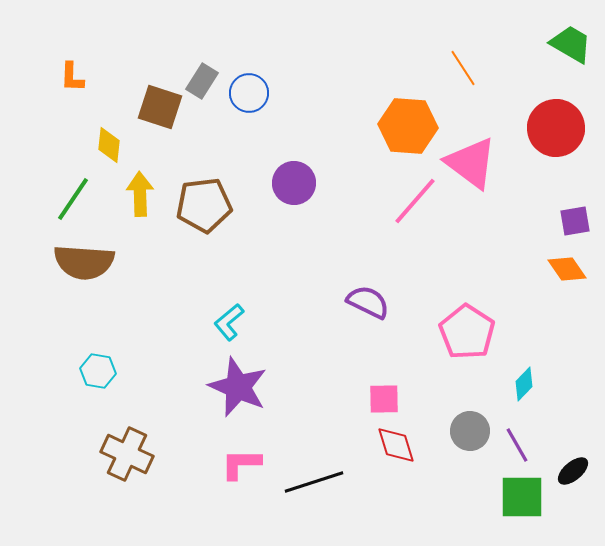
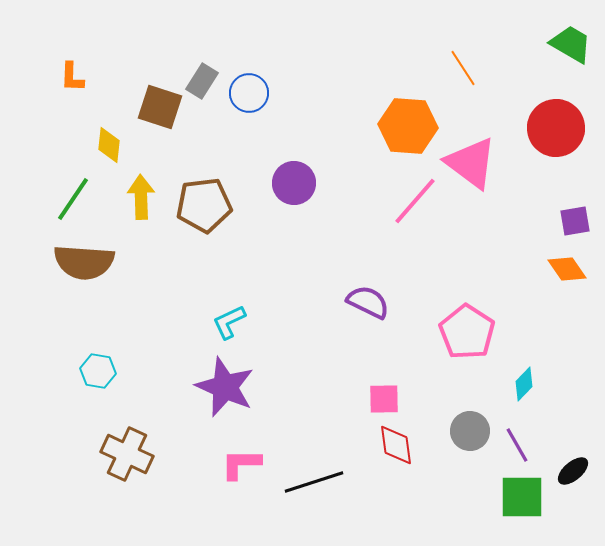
yellow arrow: moved 1 px right, 3 px down
cyan L-shape: rotated 15 degrees clockwise
purple star: moved 13 px left
red diamond: rotated 9 degrees clockwise
